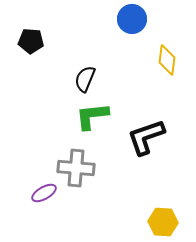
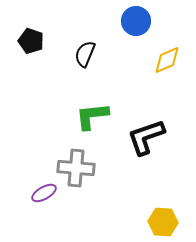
blue circle: moved 4 px right, 2 px down
black pentagon: rotated 15 degrees clockwise
yellow diamond: rotated 60 degrees clockwise
black semicircle: moved 25 px up
